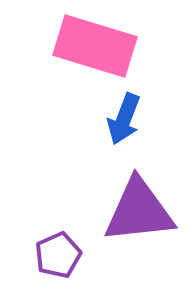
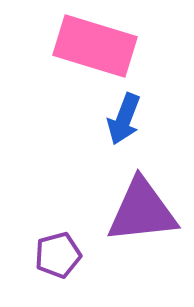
purple triangle: moved 3 px right
purple pentagon: rotated 9 degrees clockwise
